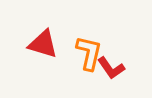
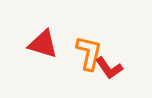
red L-shape: moved 2 px left
